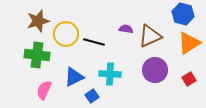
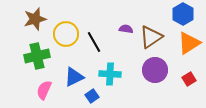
blue hexagon: rotated 15 degrees clockwise
brown star: moved 3 px left, 2 px up
brown triangle: moved 1 px right, 1 px down; rotated 10 degrees counterclockwise
black line: rotated 45 degrees clockwise
green cross: moved 1 px down; rotated 20 degrees counterclockwise
